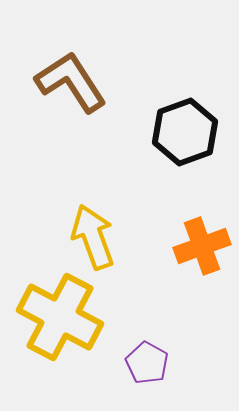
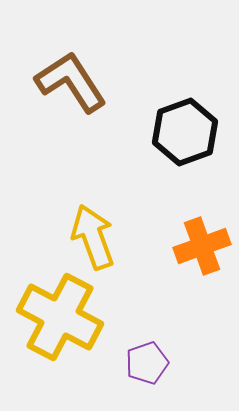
purple pentagon: rotated 24 degrees clockwise
